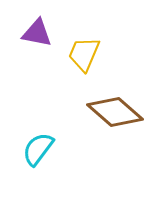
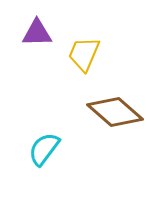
purple triangle: rotated 12 degrees counterclockwise
cyan semicircle: moved 6 px right
